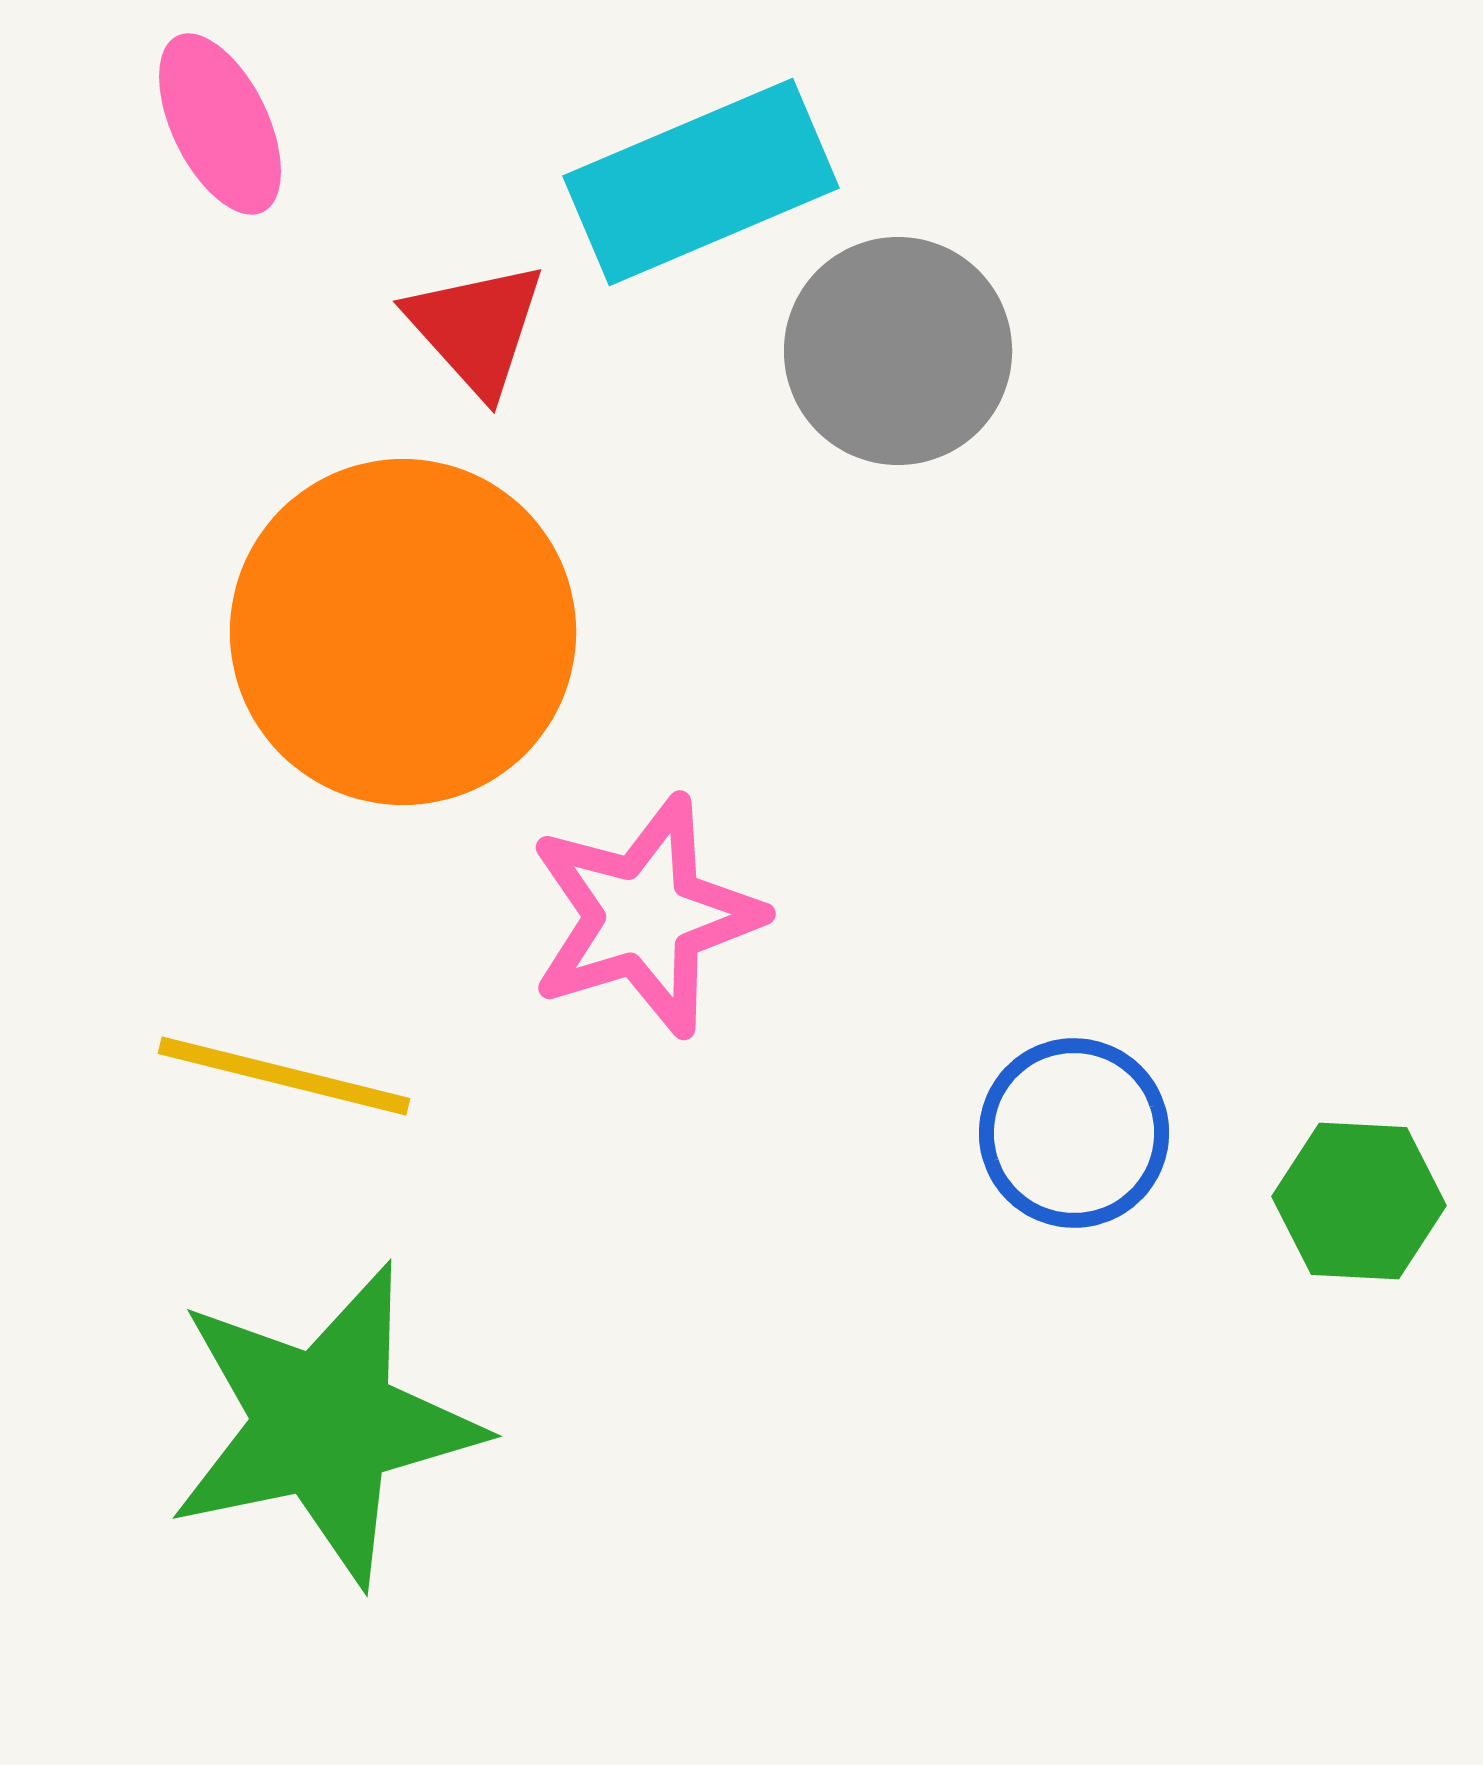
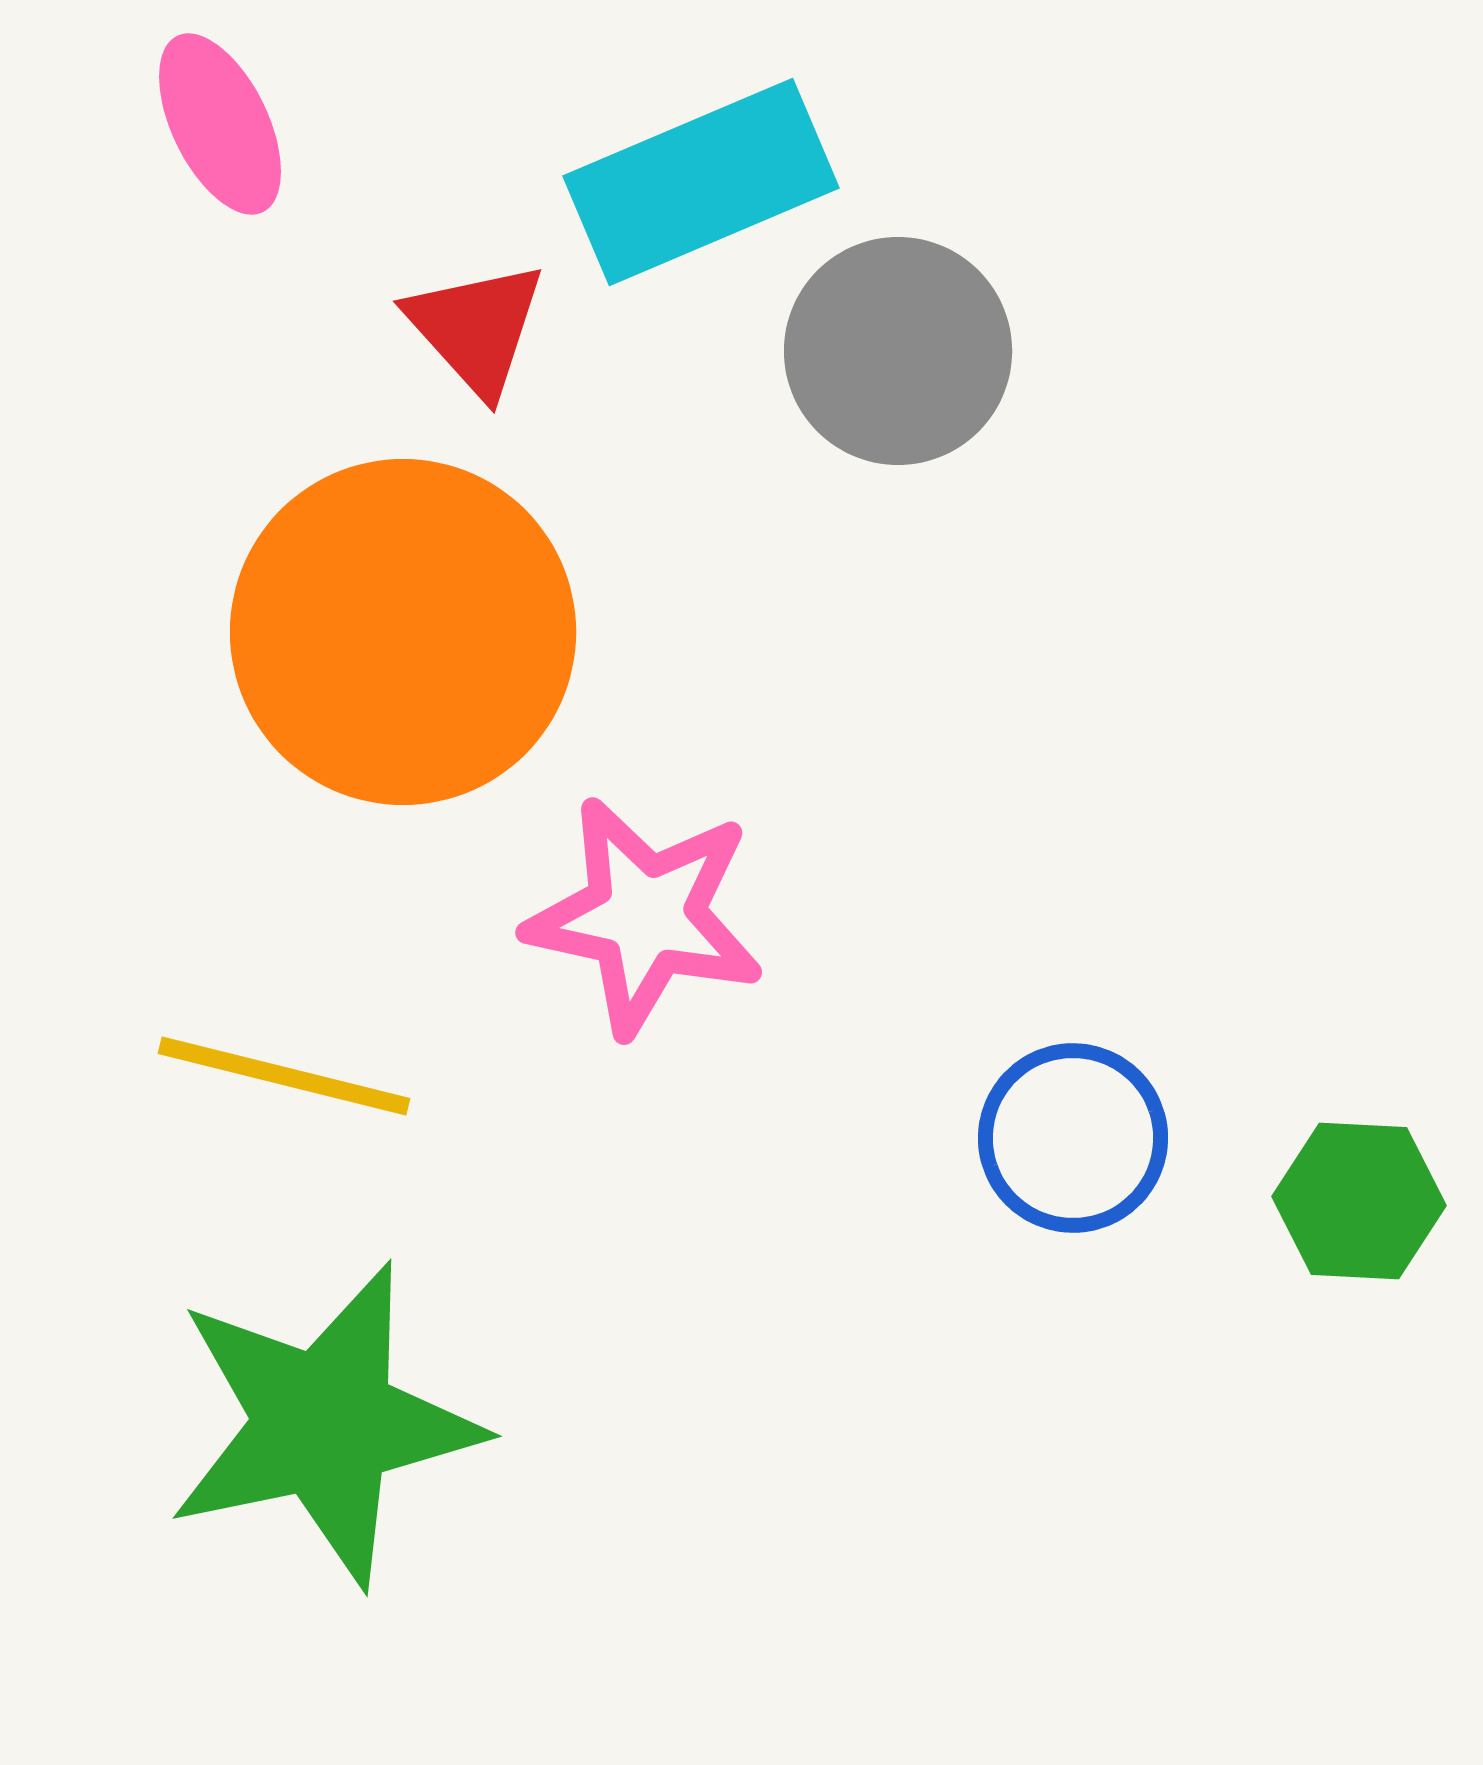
pink star: rotated 29 degrees clockwise
blue circle: moved 1 px left, 5 px down
